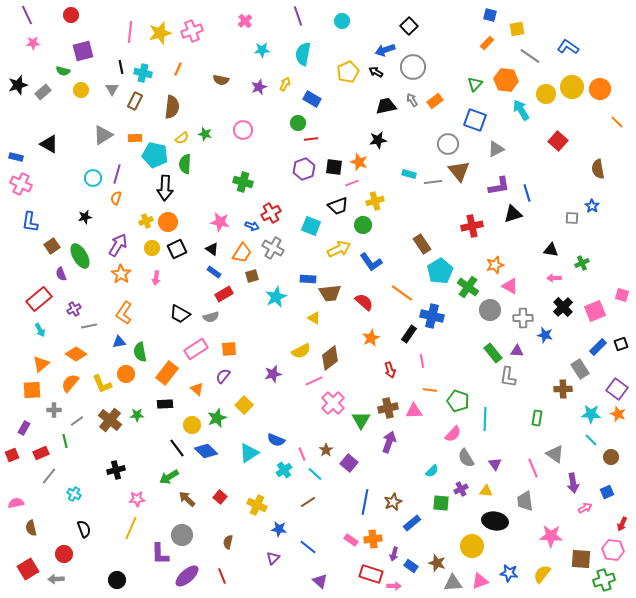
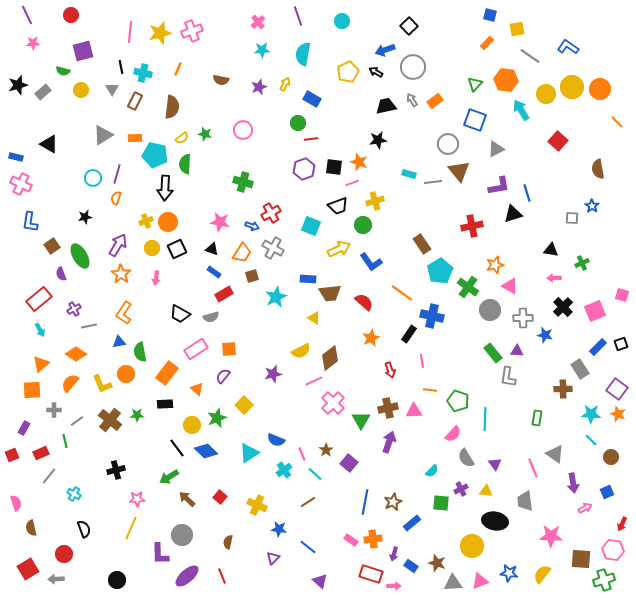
pink cross at (245, 21): moved 13 px right, 1 px down
black triangle at (212, 249): rotated 16 degrees counterclockwise
pink semicircle at (16, 503): rotated 84 degrees clockwise
